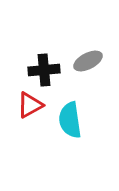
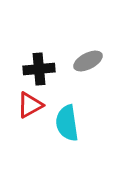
black cross: moved 5 px left, 1 px up
cyan semicircle: moved 3 px left, 3 px down
